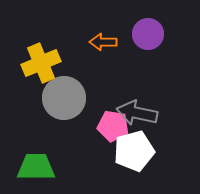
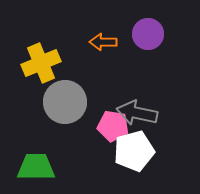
gray circle: moved 1 px right, 4 px down
